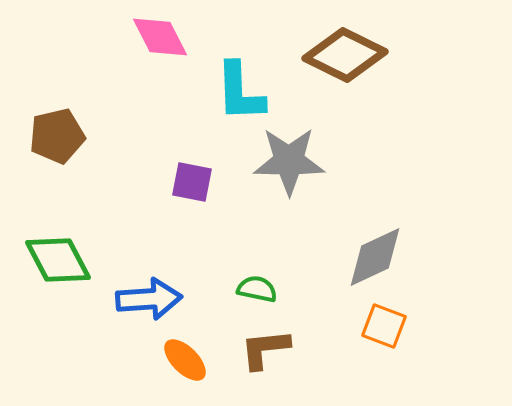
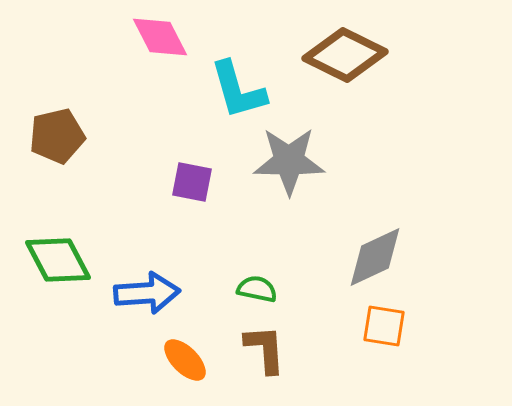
cyan L-shape: moved 2 px left, 2 px up; rotated 14 degrees counterclockwise
blue arrow: moved 2 px left, 6 px up
orange square: rotated 12 degrees counterclockwise
brown L-shape: rotated 92 degrees clockwise
